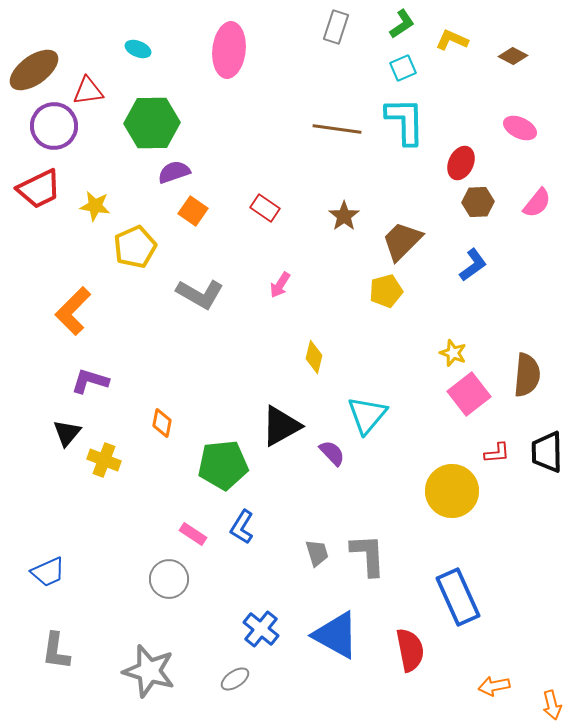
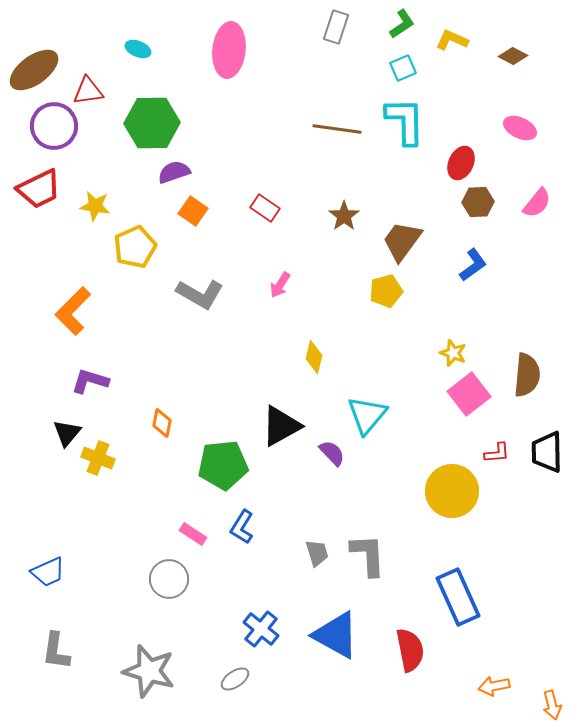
brown trapezoid at (402, 241): rotated 9 degrees counterclockwise
yellow cross at (104, 460): moved 6 px left, 2 px up
